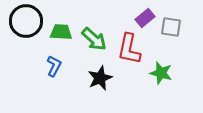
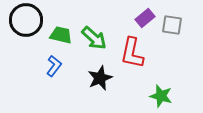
black circle: moved 1 px up
gray square: moved 1 px right, 2 px up
green trapezoid: moved 3 px down; rotated 10 degrees clockwise
green arrow: moved 1 px up
red L-shape: moved 3 px right, 4 px down
blue L-shape: rotated 10 degrees clockwise
green star: moved 23 px down
